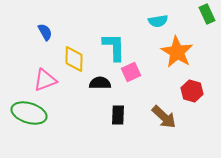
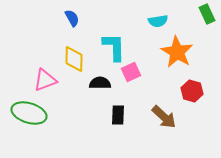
blue semicircle: moved 27 px right, 14 px up
